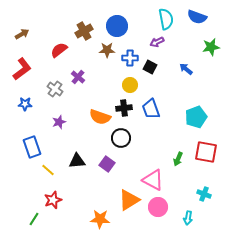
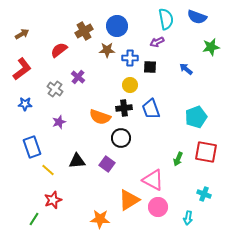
black square: rotated 24 degrees counterclockwise
